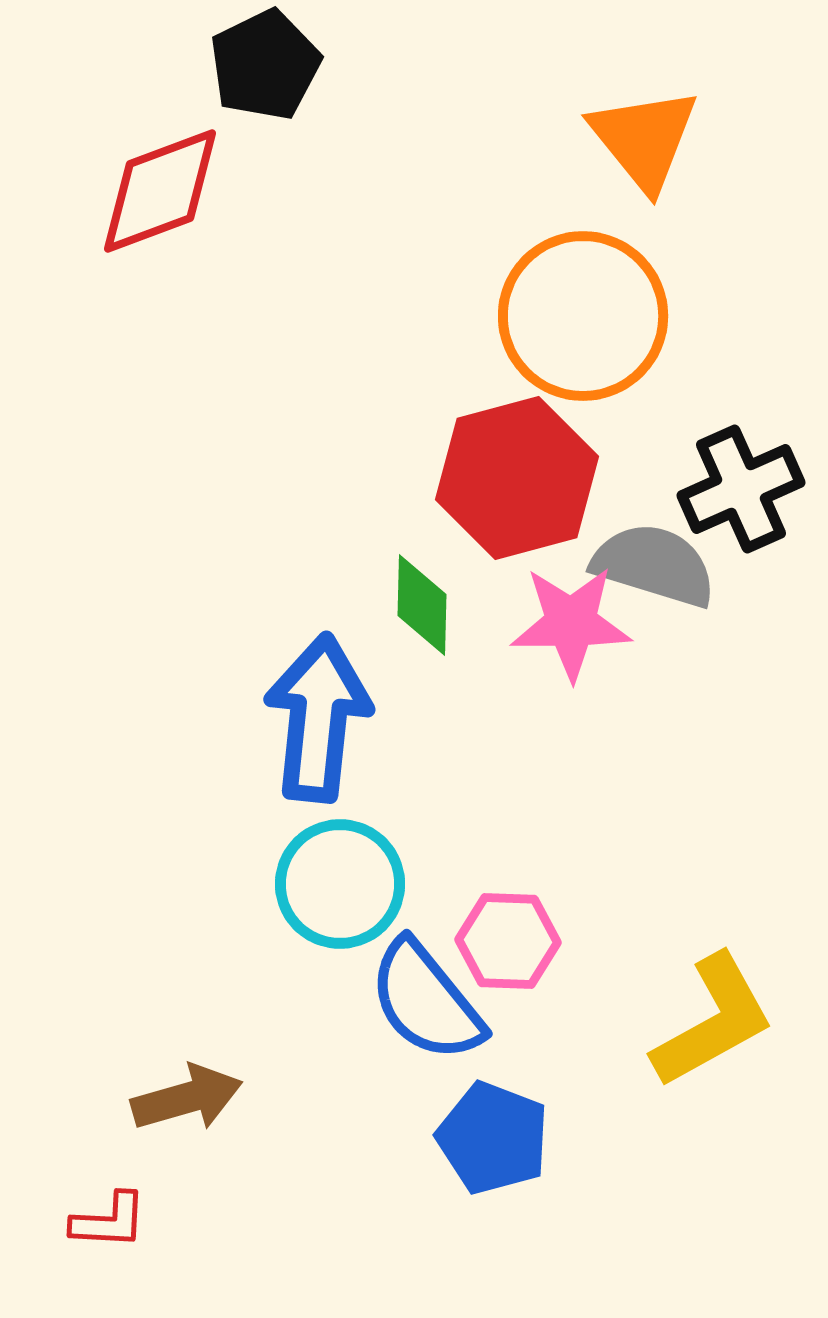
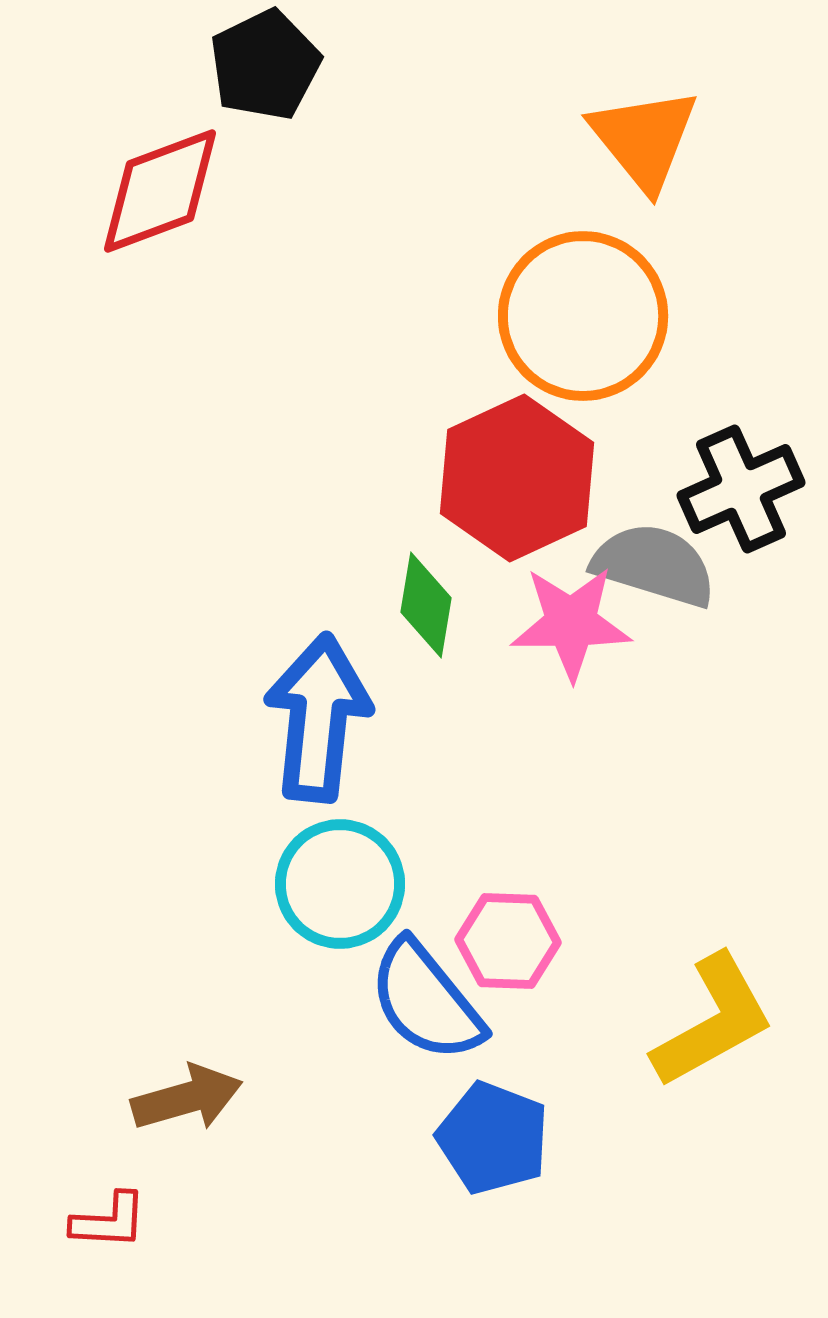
red hexagon: rotated 10 degrees counterclockwise
green diamond: moved 4 px right; rotated 8 degrees clockwise
